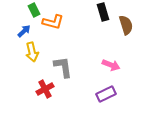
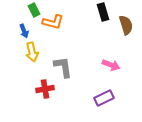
blue arrow: rotated 112 degrees clockwise
red cross: rotated 18 degrees clockwise
purple rectangle: moved 2 px left, 4 px down
